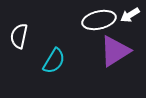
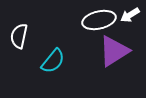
purple triangle: moved 1 px left
cyan semicircle: moved 1 px left; rotated 8 degrees clockwise
